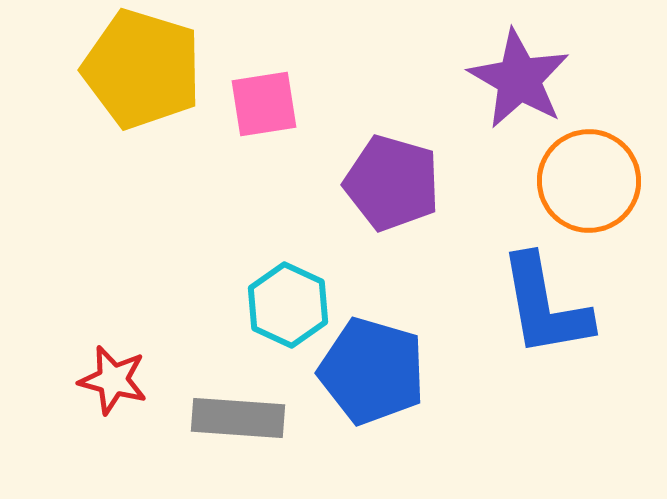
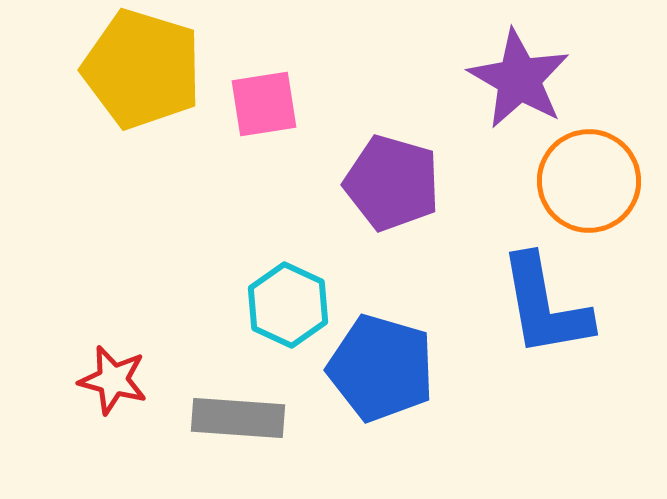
blue pentagon: moved 9 px right, 3 px up
